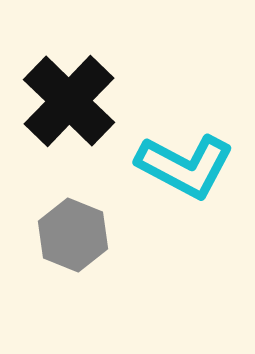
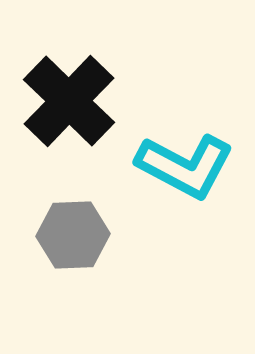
gray hexagon: rotated 24 degrees counterclockwise
